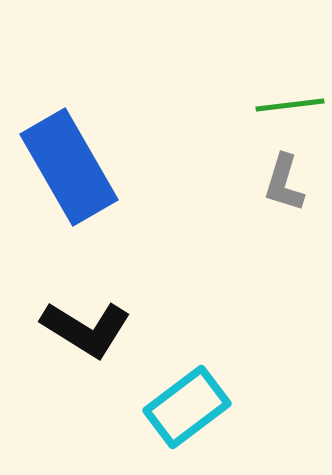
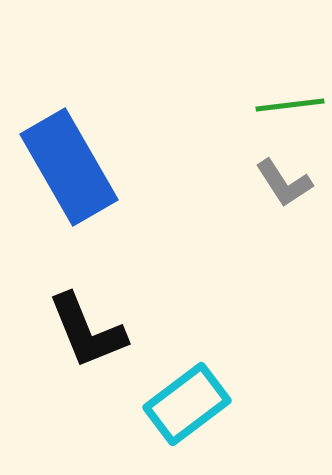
gray L-shape: rotated 50 degrees counterclockwise
black L-shape: moved 1 px right, 2 px down; rotated 36 degrees clockwise
cyan rectangle: moved 3 px up
